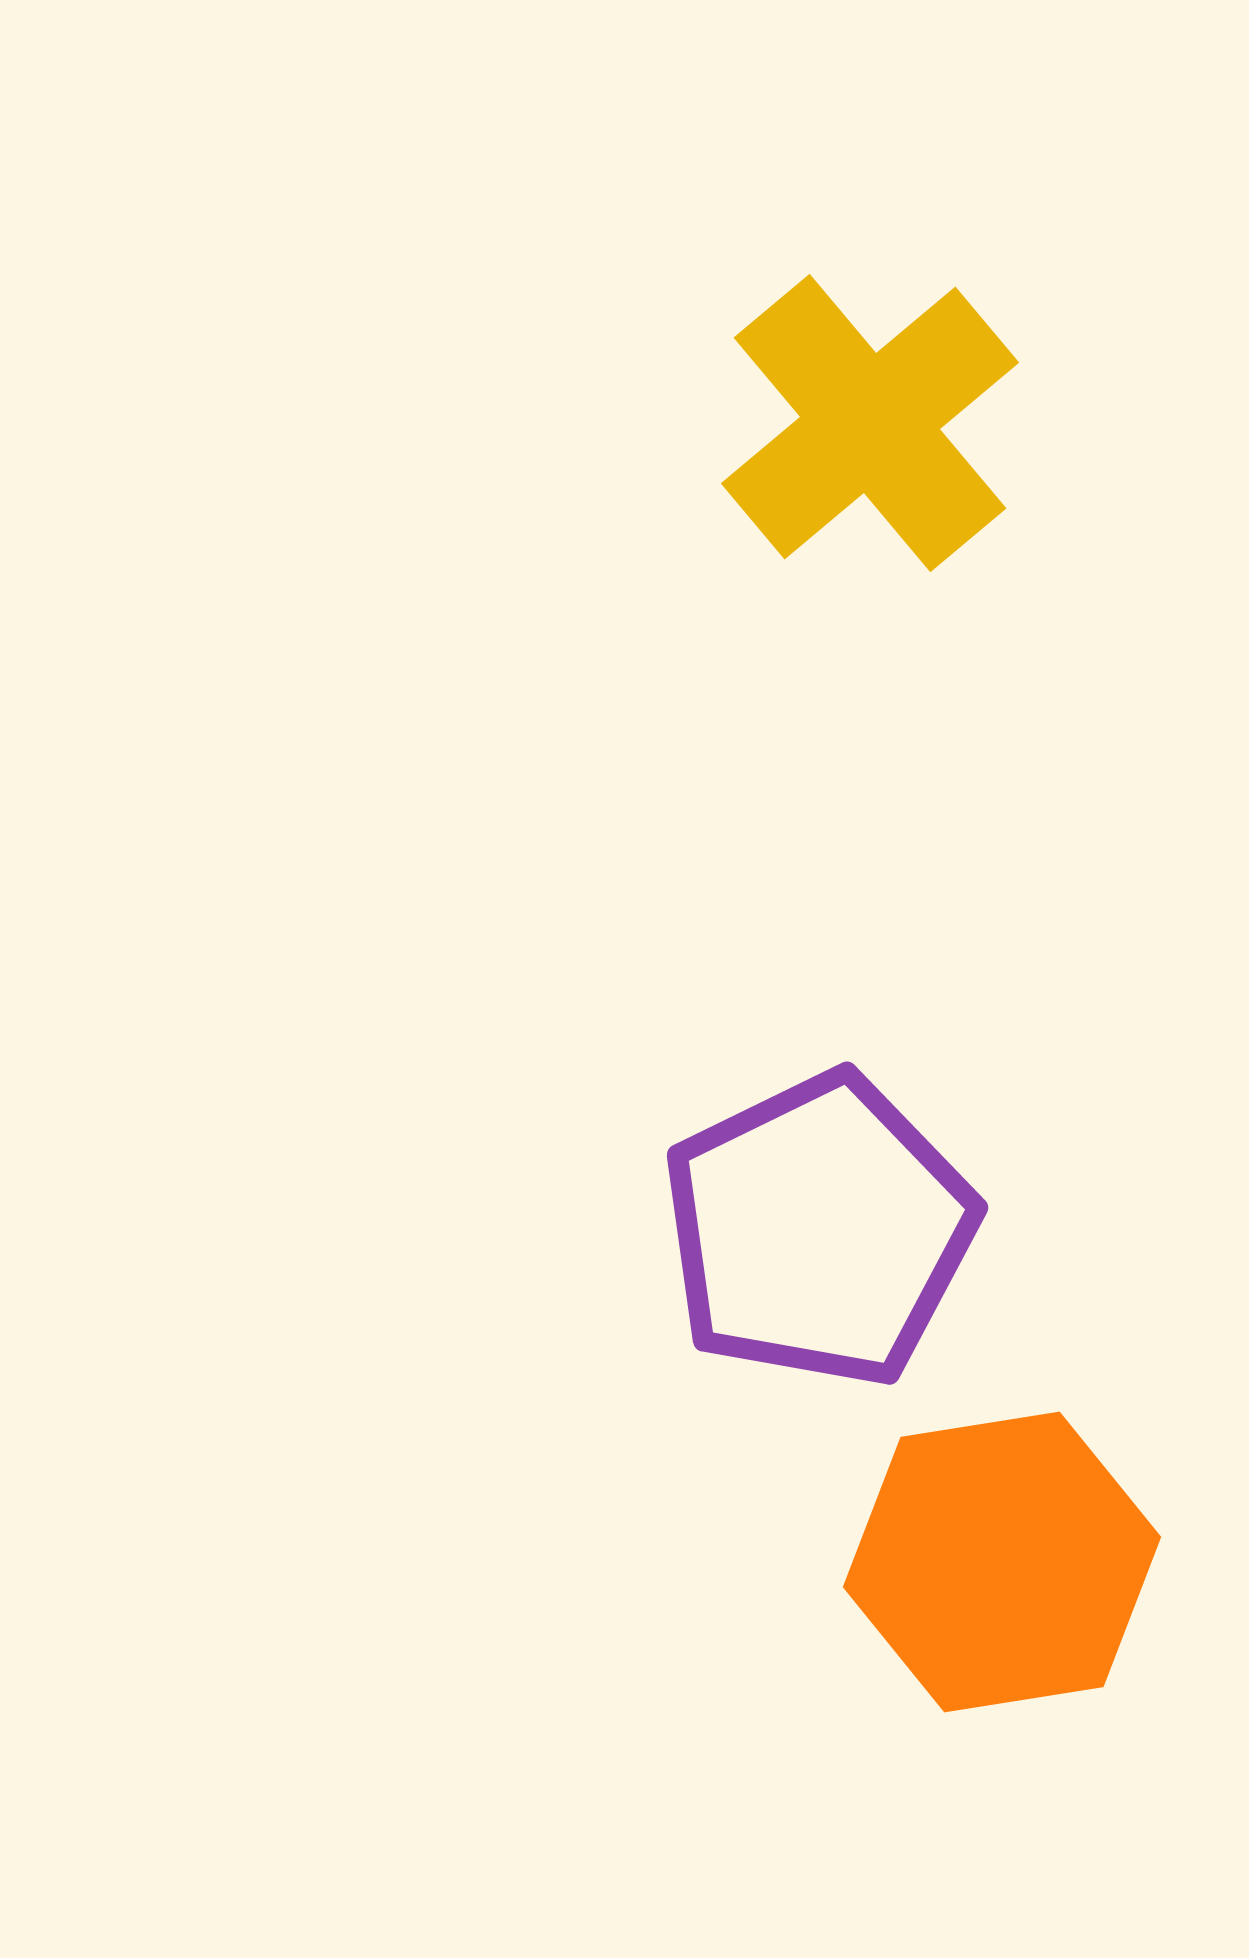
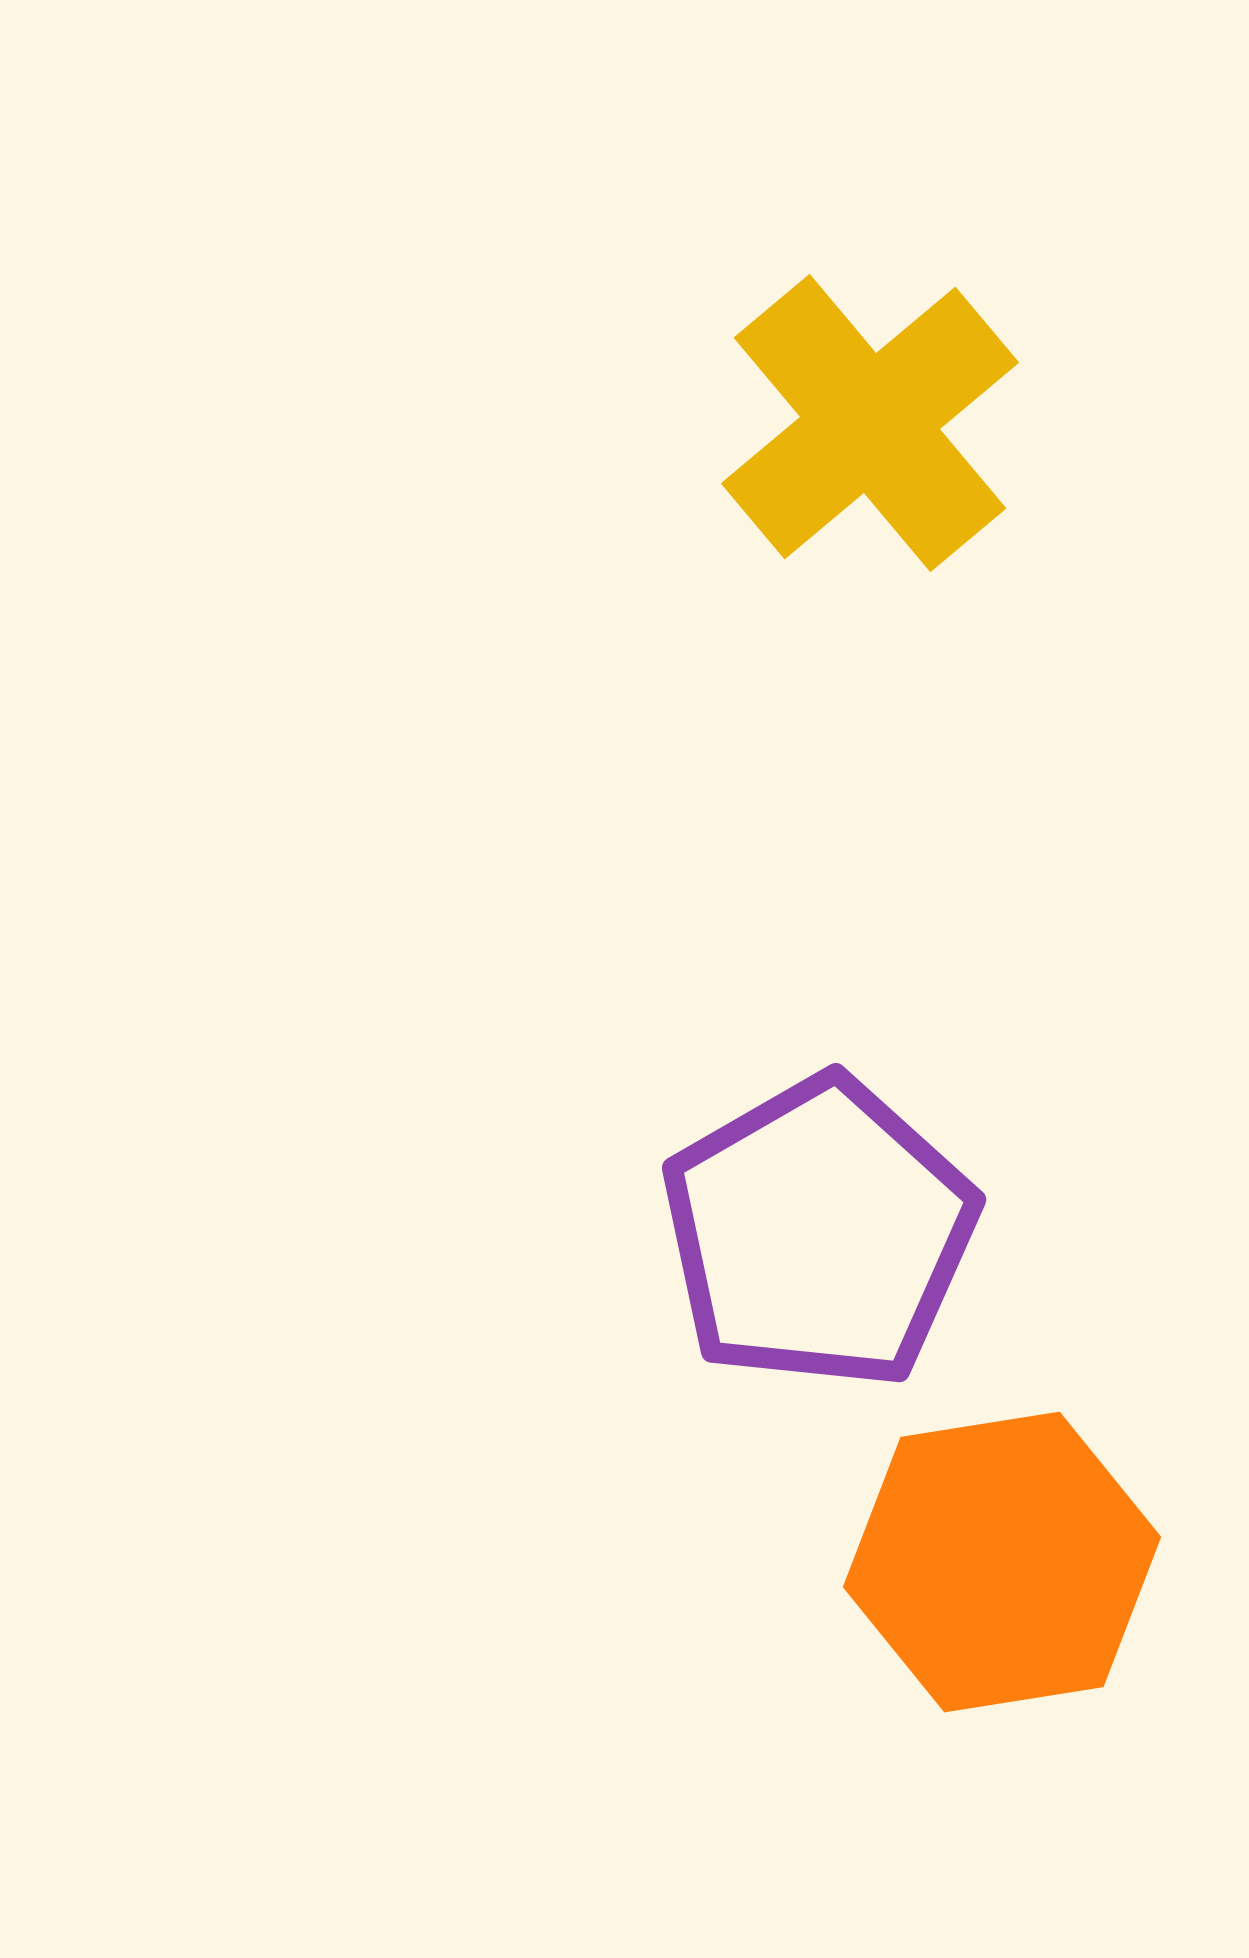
purple pentagon: moved 3 px down; rotated 4 degrees counterclockwise
